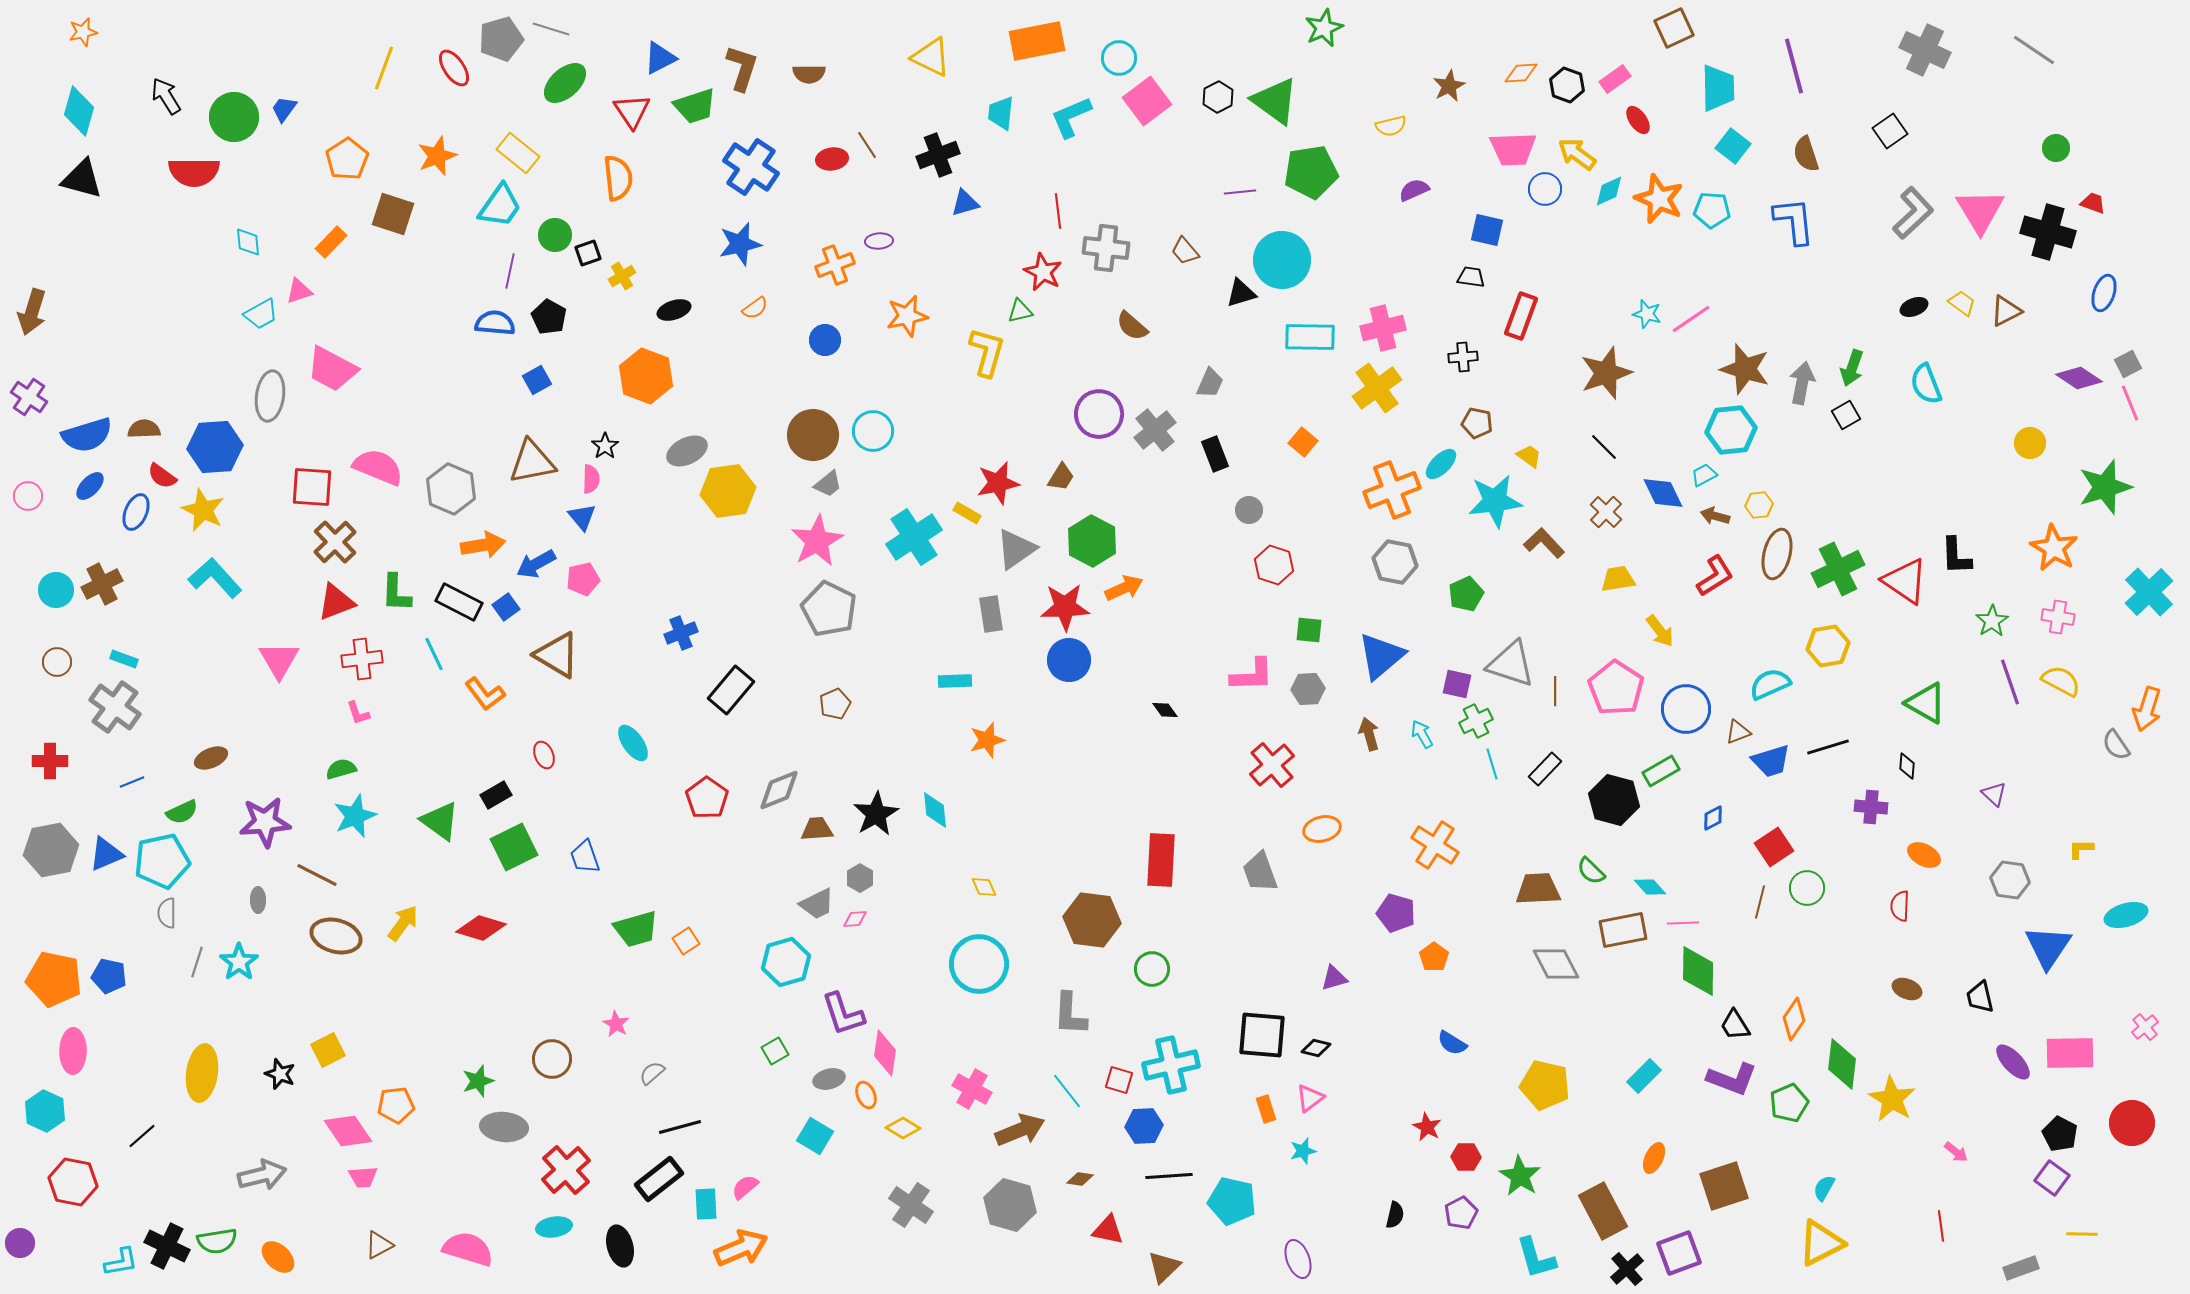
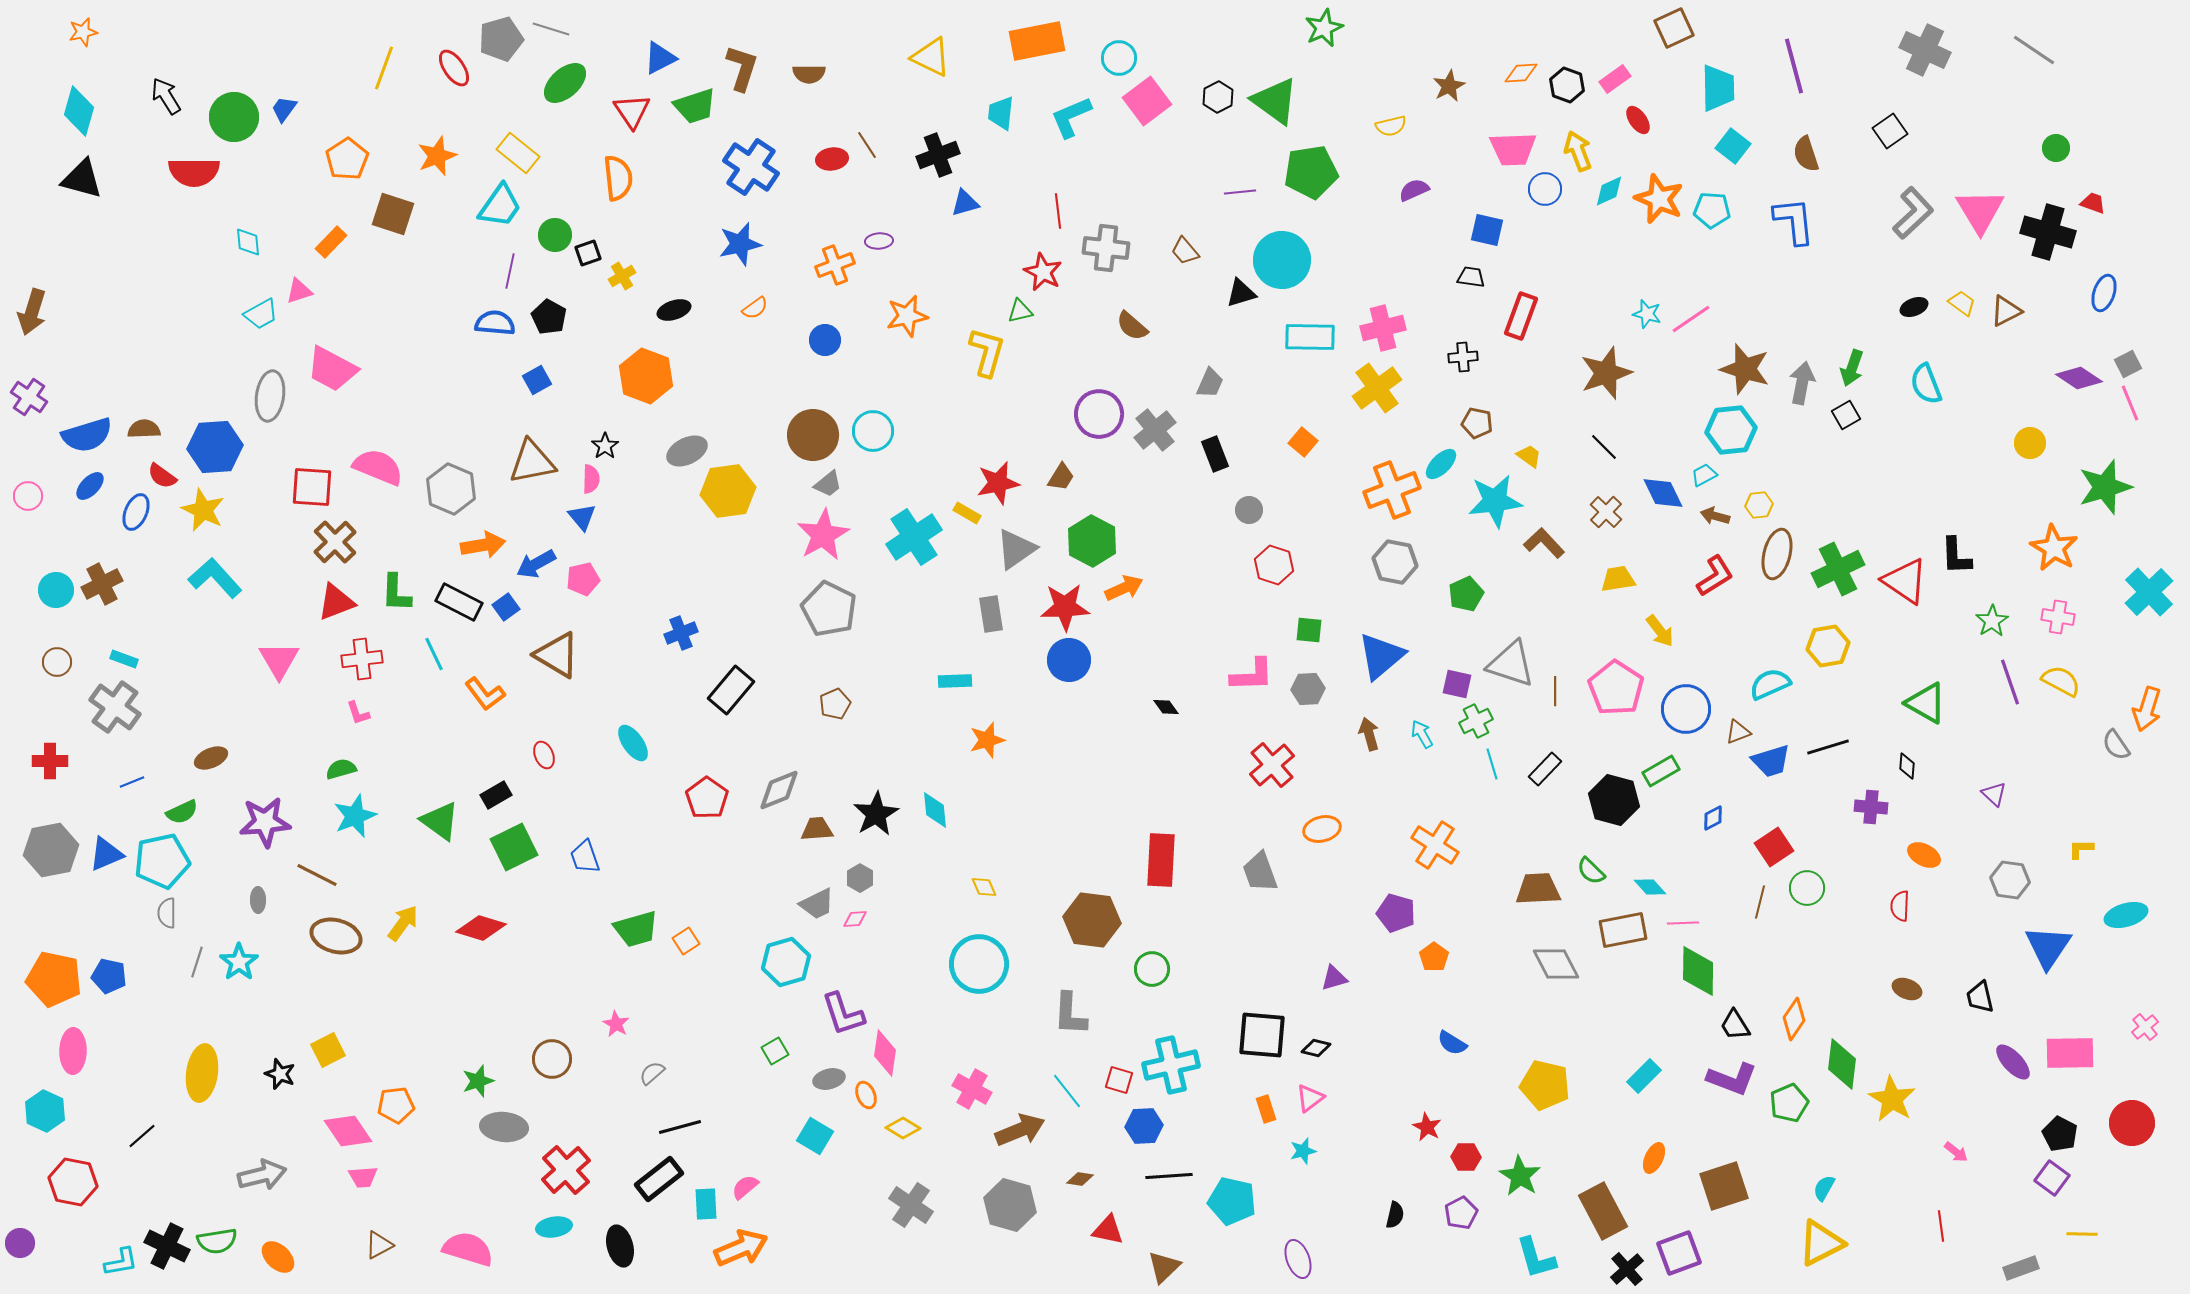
yellow arrow at (1577, 154): moved 1 px right, 3 px up; rotated 33 degrees clockwise
pink star at (817, 541): moved 6 px right, 6 px up
black diamond at (1165, 710): moved 1 px right, 3 px up
